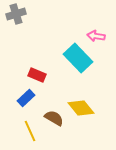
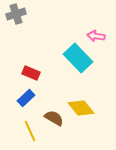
red rectangle: moved 6 px left, 2 px up
